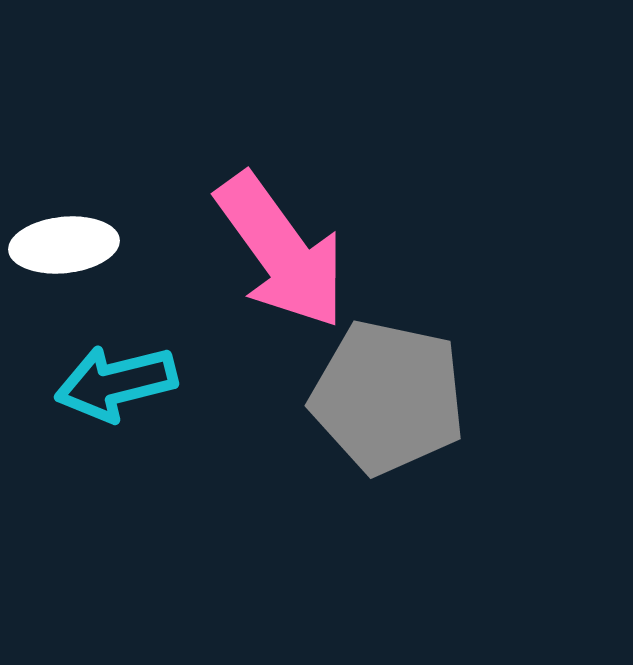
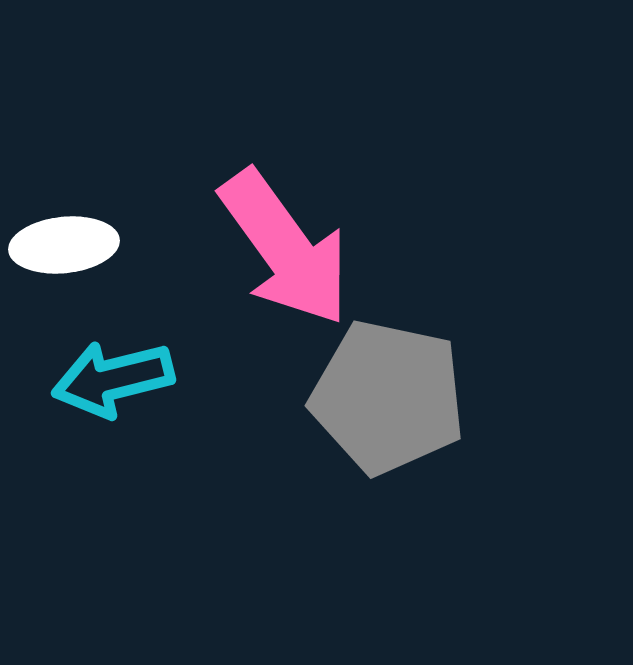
pink arrow: moved 4 px right, 3 px up
cyan arrow: moved 3 px left, 4 px up
